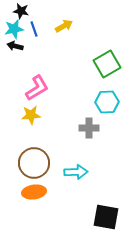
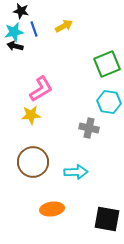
cyan star: moved 3 px down
green square: rotated 8 degrees clockwise
pink L-shape: moved 4 px right, 1 px down
cyan hexagon: moved 2 px right; rotated 10 degrees clockwise
gray cross: rotated 12 degrees clockwise
brown circle: moved 1 px left, 1 px up
orange ellipse: moved 18 px right, 17 px down
black square: moved 1 px right, 2 px down
